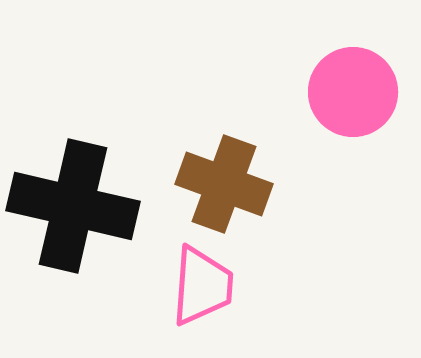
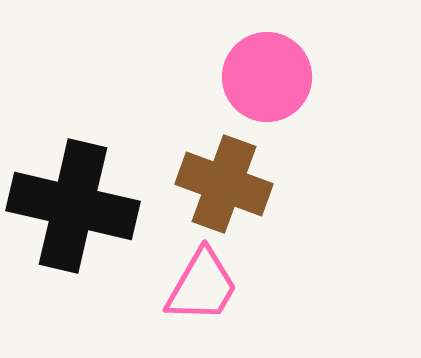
pink circle: moved 86 px left, 15 px up
pink trapezoid: rotated 26 degrees clockwise
